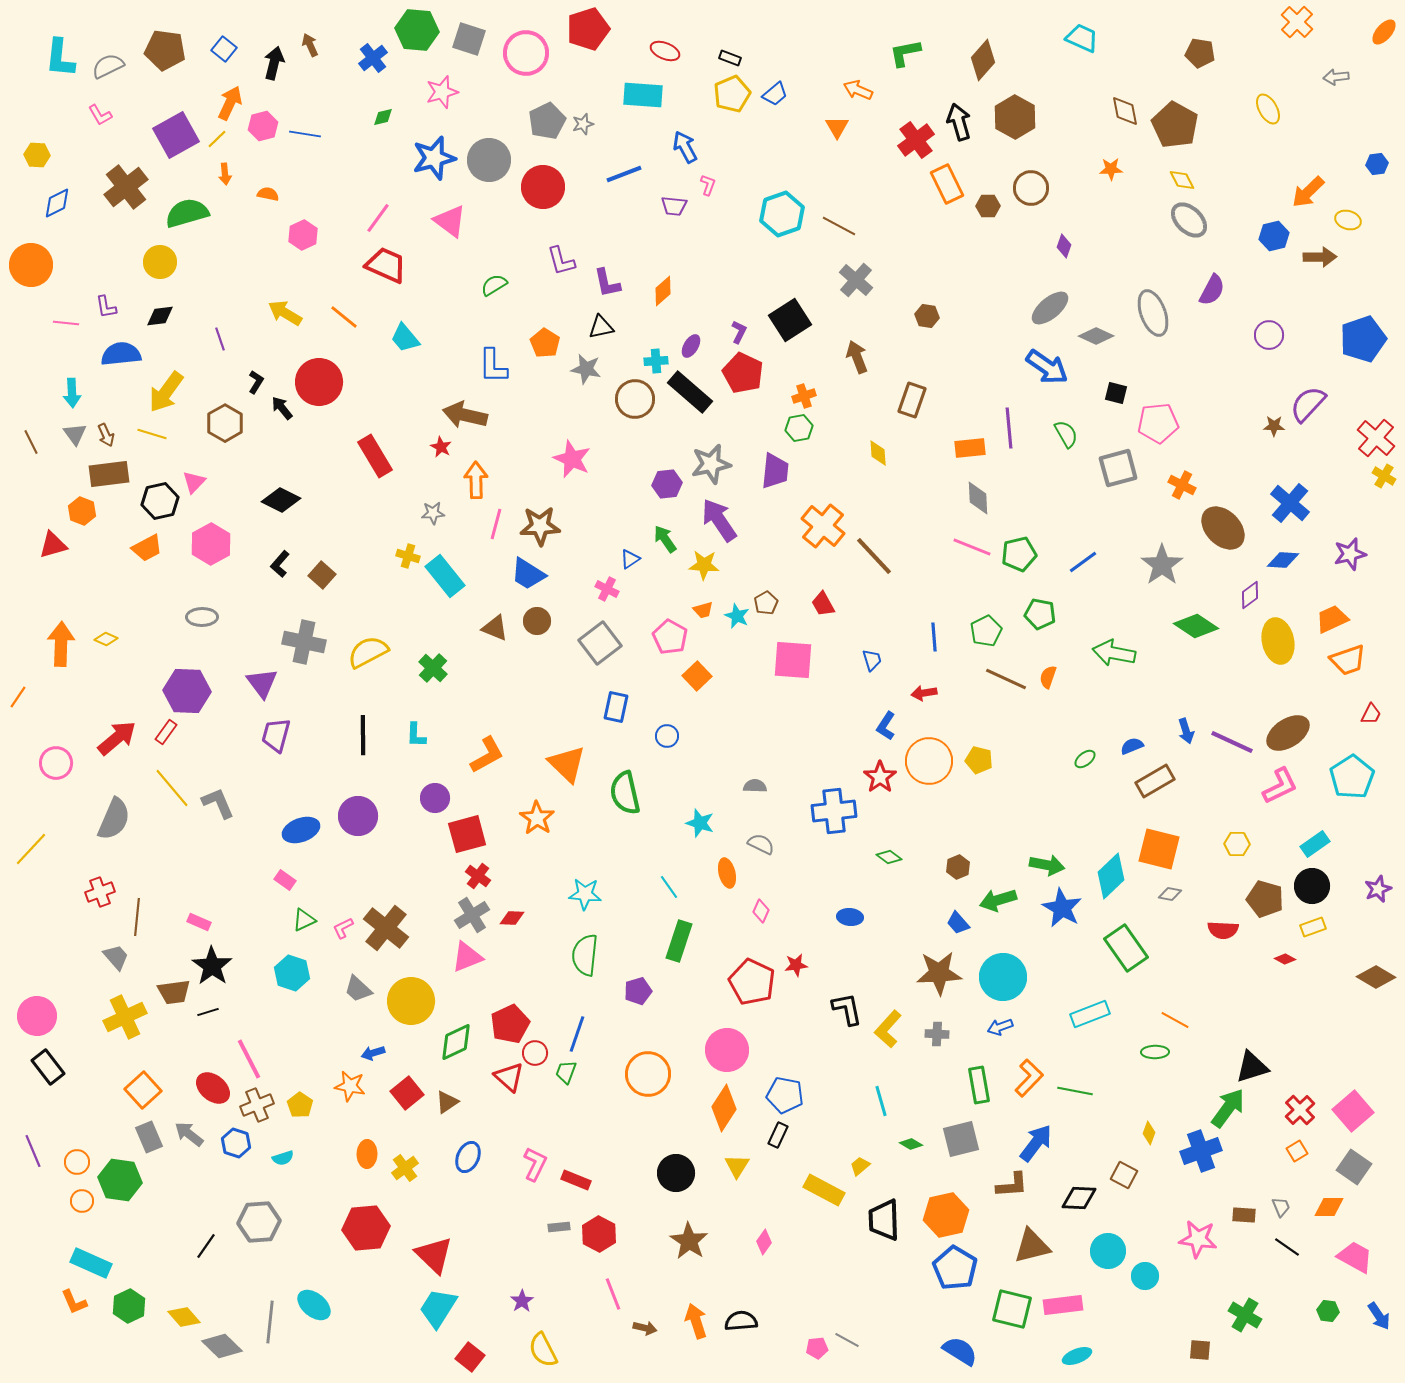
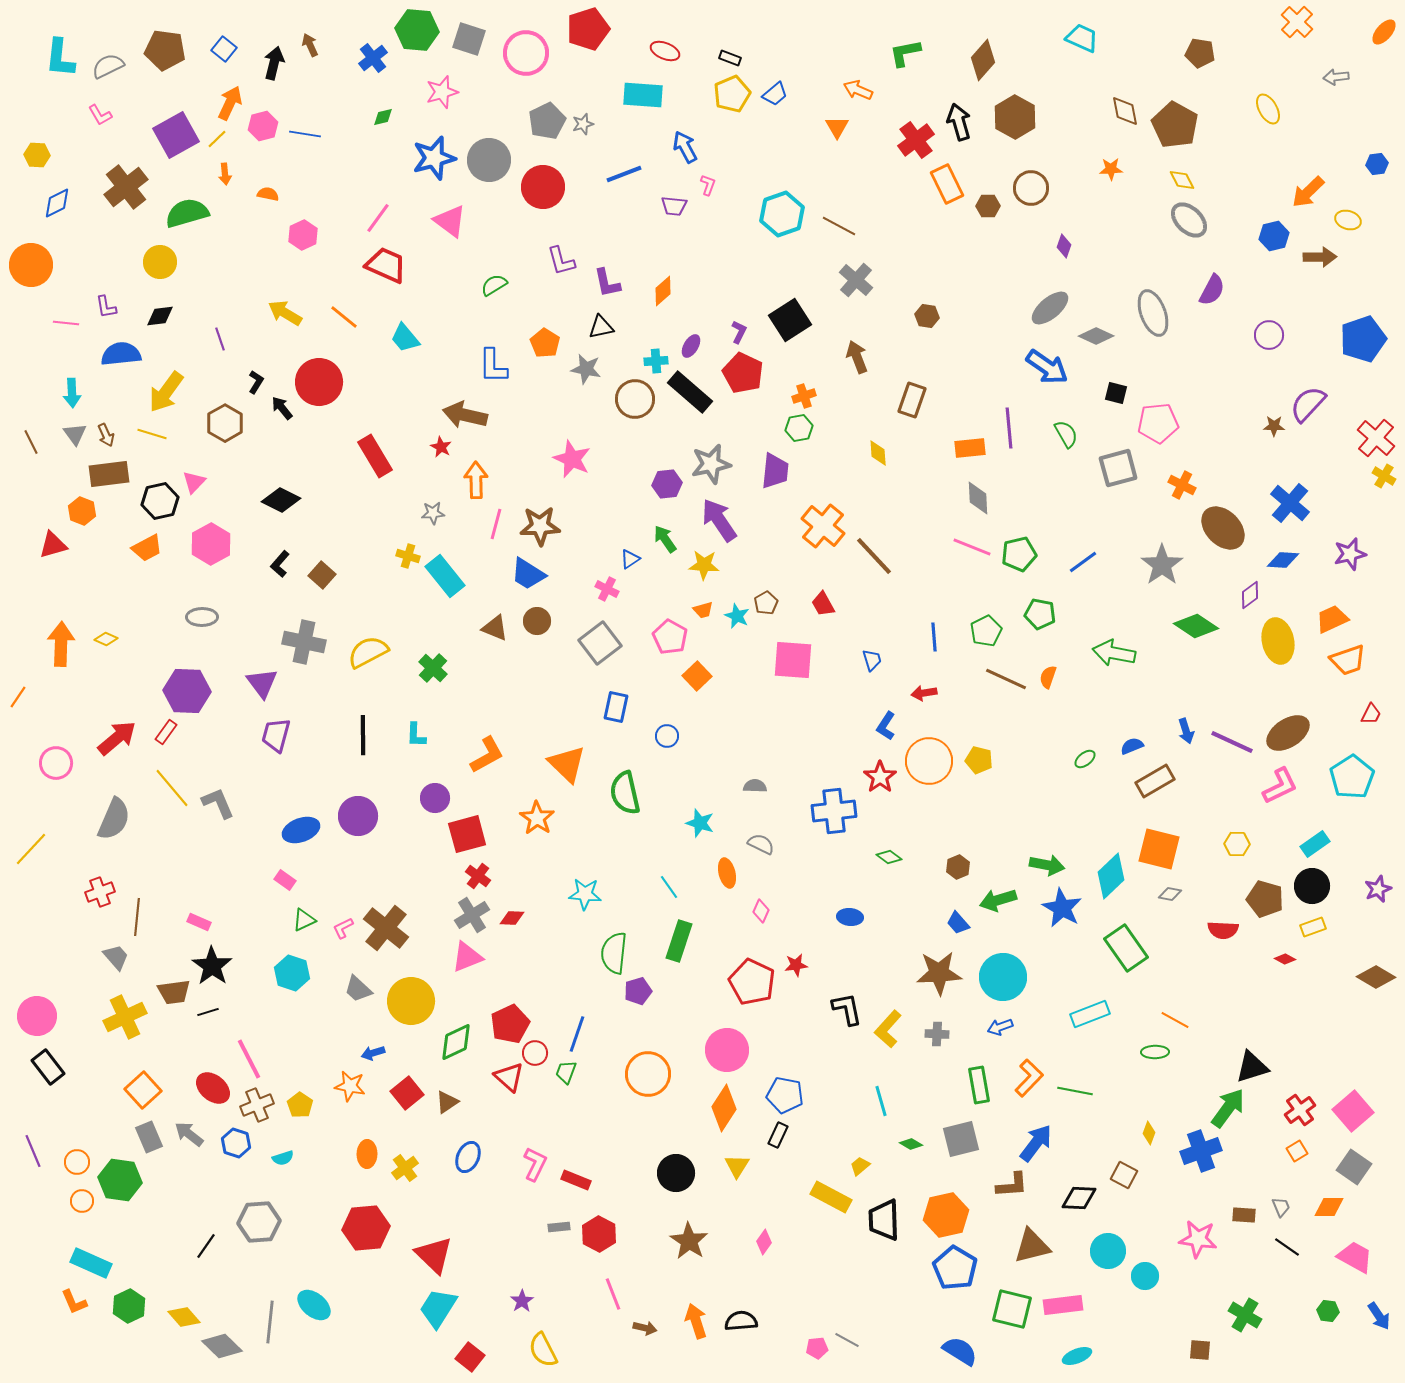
green semicircle at (585, 955): moved 29 px right, 2 px up
red cross at (1300, 1110): rotated 8 degrees clockwise
yellow rectangle at (824, 1190): moved 7 px right, 7 px down
